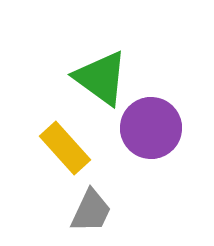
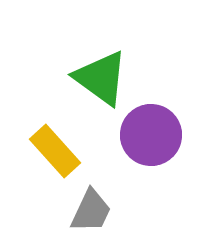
purple circle: moved 7 px down
yellow rectangle: moved 10 px left, 3 px down
